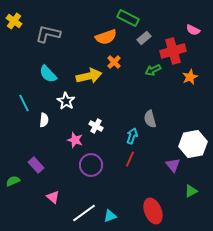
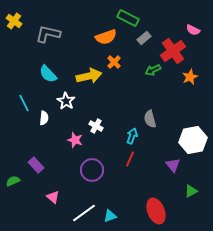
red cross: rotated 20 degrees counterclockwise
white semicircle: moved 2 px up
white hexagon: moved 4 px up
purple circle: moved 1 px right, 5 px down
red ellipse: moved 3 px right
